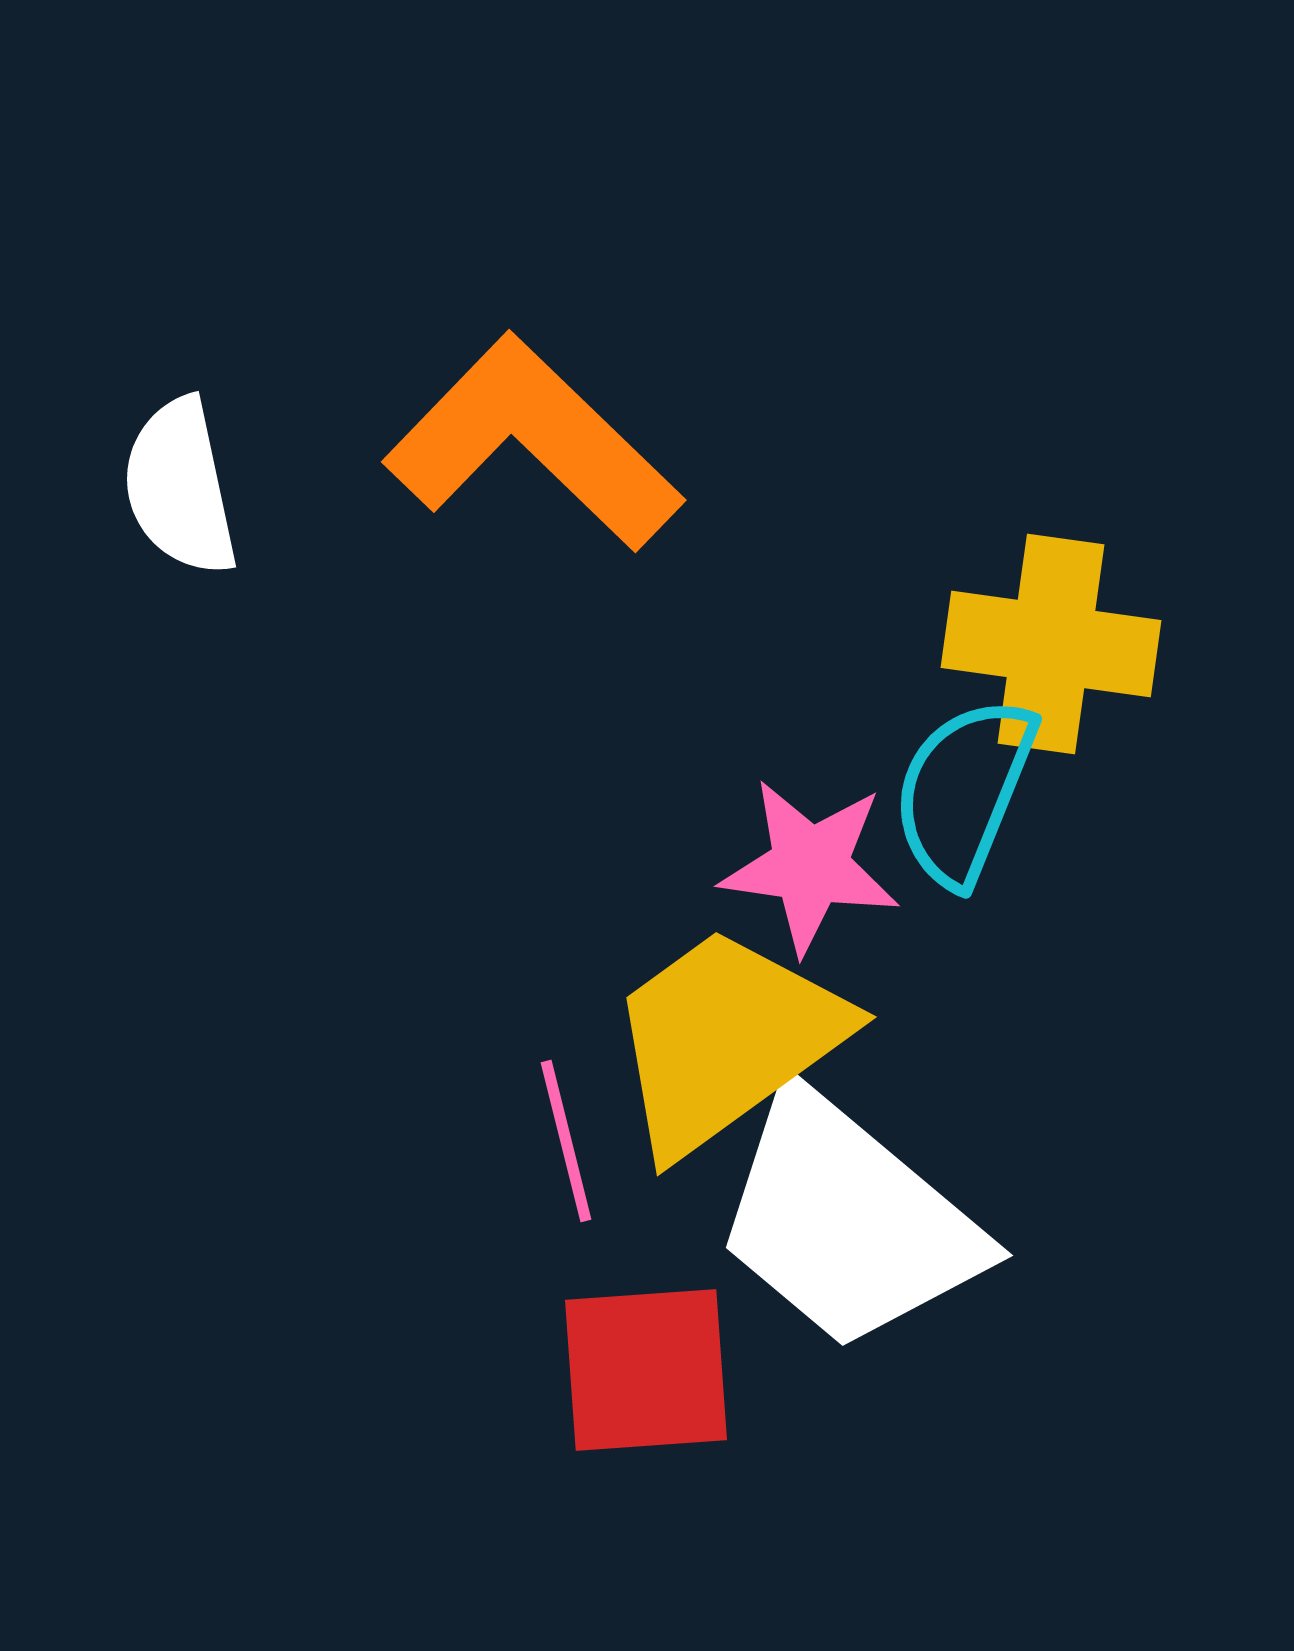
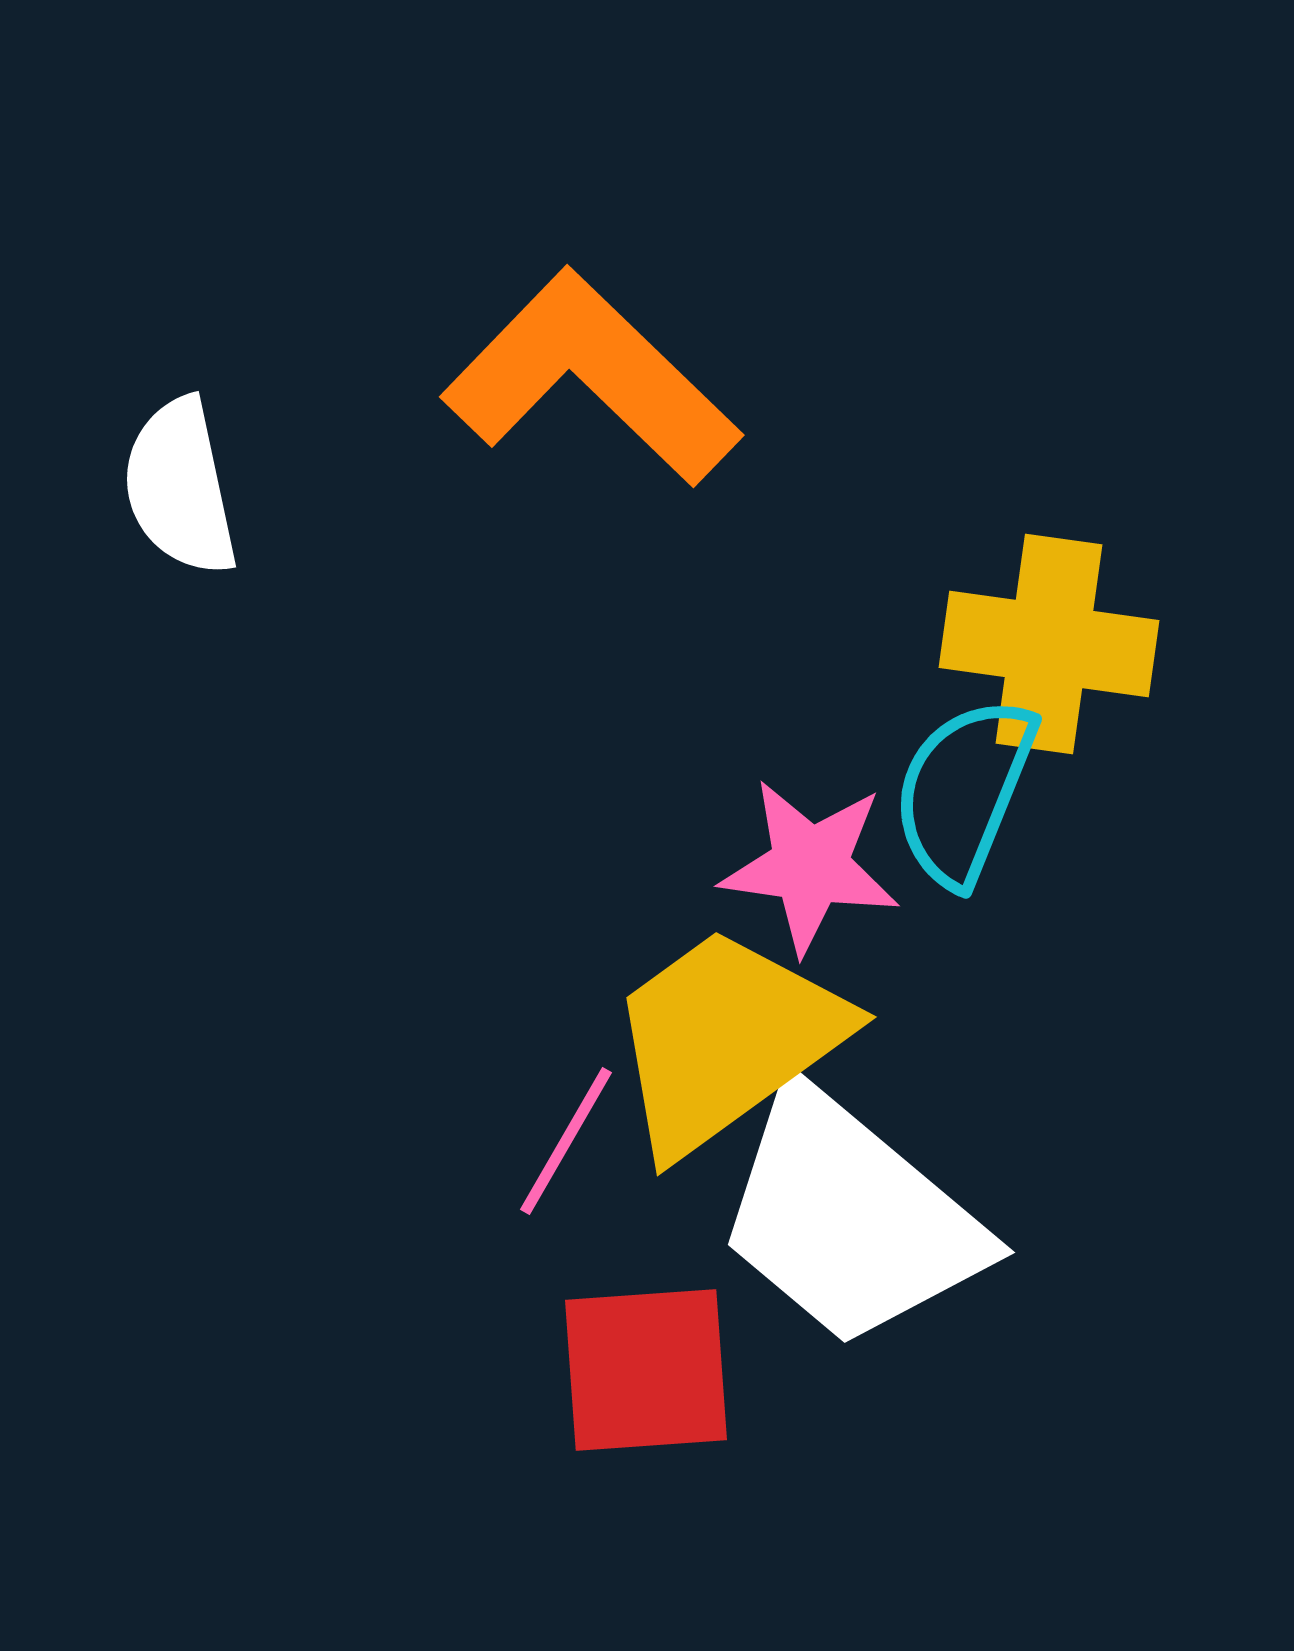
orange L-shape: moved 58 px right, 65 px up
yellow cross: moved 2 px left
pink line: rotated 44 degrees clockwise
white trapezoid: moved 2 px right, 3 px up
